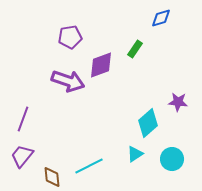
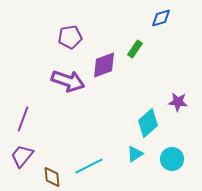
purple diamond: moved 3 px right
